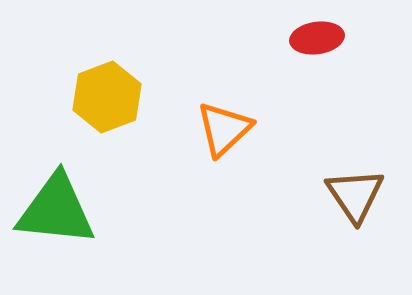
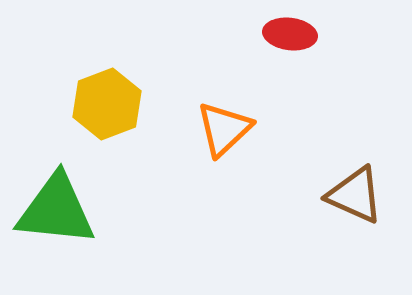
red ellipse: moved 27 px left, 4 px up; rotated 15 degrees clockwise
yellow hexagon: moved 7 px down
brown triangle: rotated 32 degrees counterclockwise
